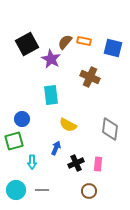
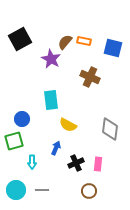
black square: moved 7 px left, 5 px up
cyan rectangle: moved 5 px down
